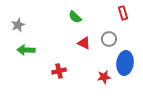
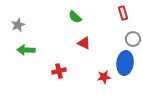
gray circle: moved 24 px right
